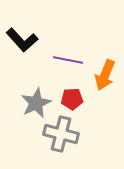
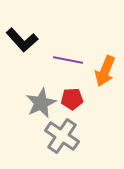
orange arrow: moved 4 px up
gray star: moved 5 px right
gray cross: moved 1 px right, 2 px down; rotated 20 degrees clockwise
